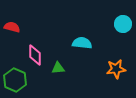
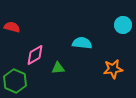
cyan circle: moved 1 px down
pink diamond: rotated 60 degrees clockwise
orange star: moved 3 px left
green hexagon: moved 1 px down
